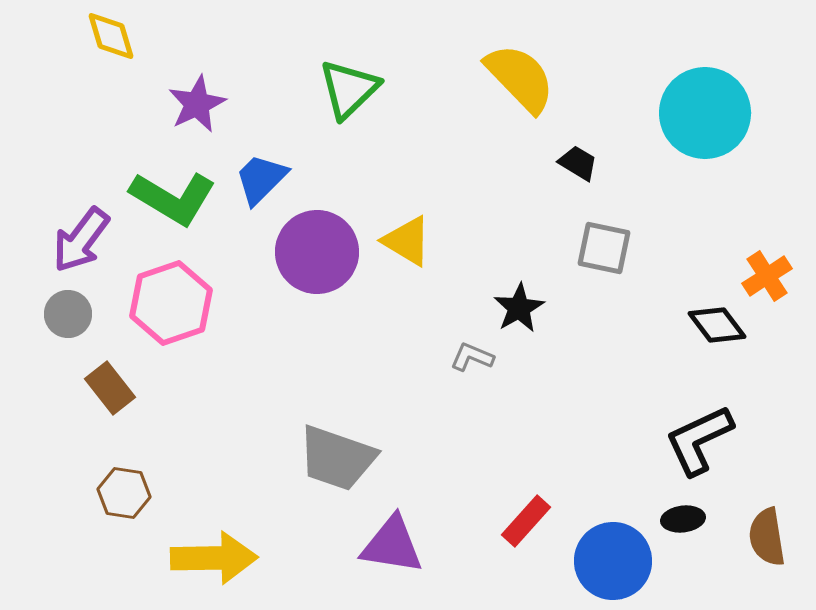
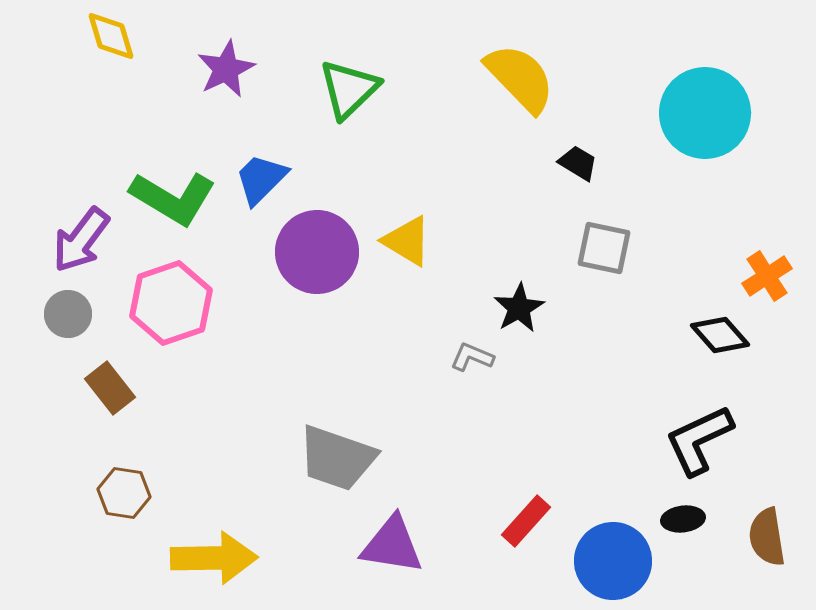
purple star: moved 29 px right, 35 px up
black diamond: moved 3 px right, 10 px down; rotated 4 degrees counterclockwise
